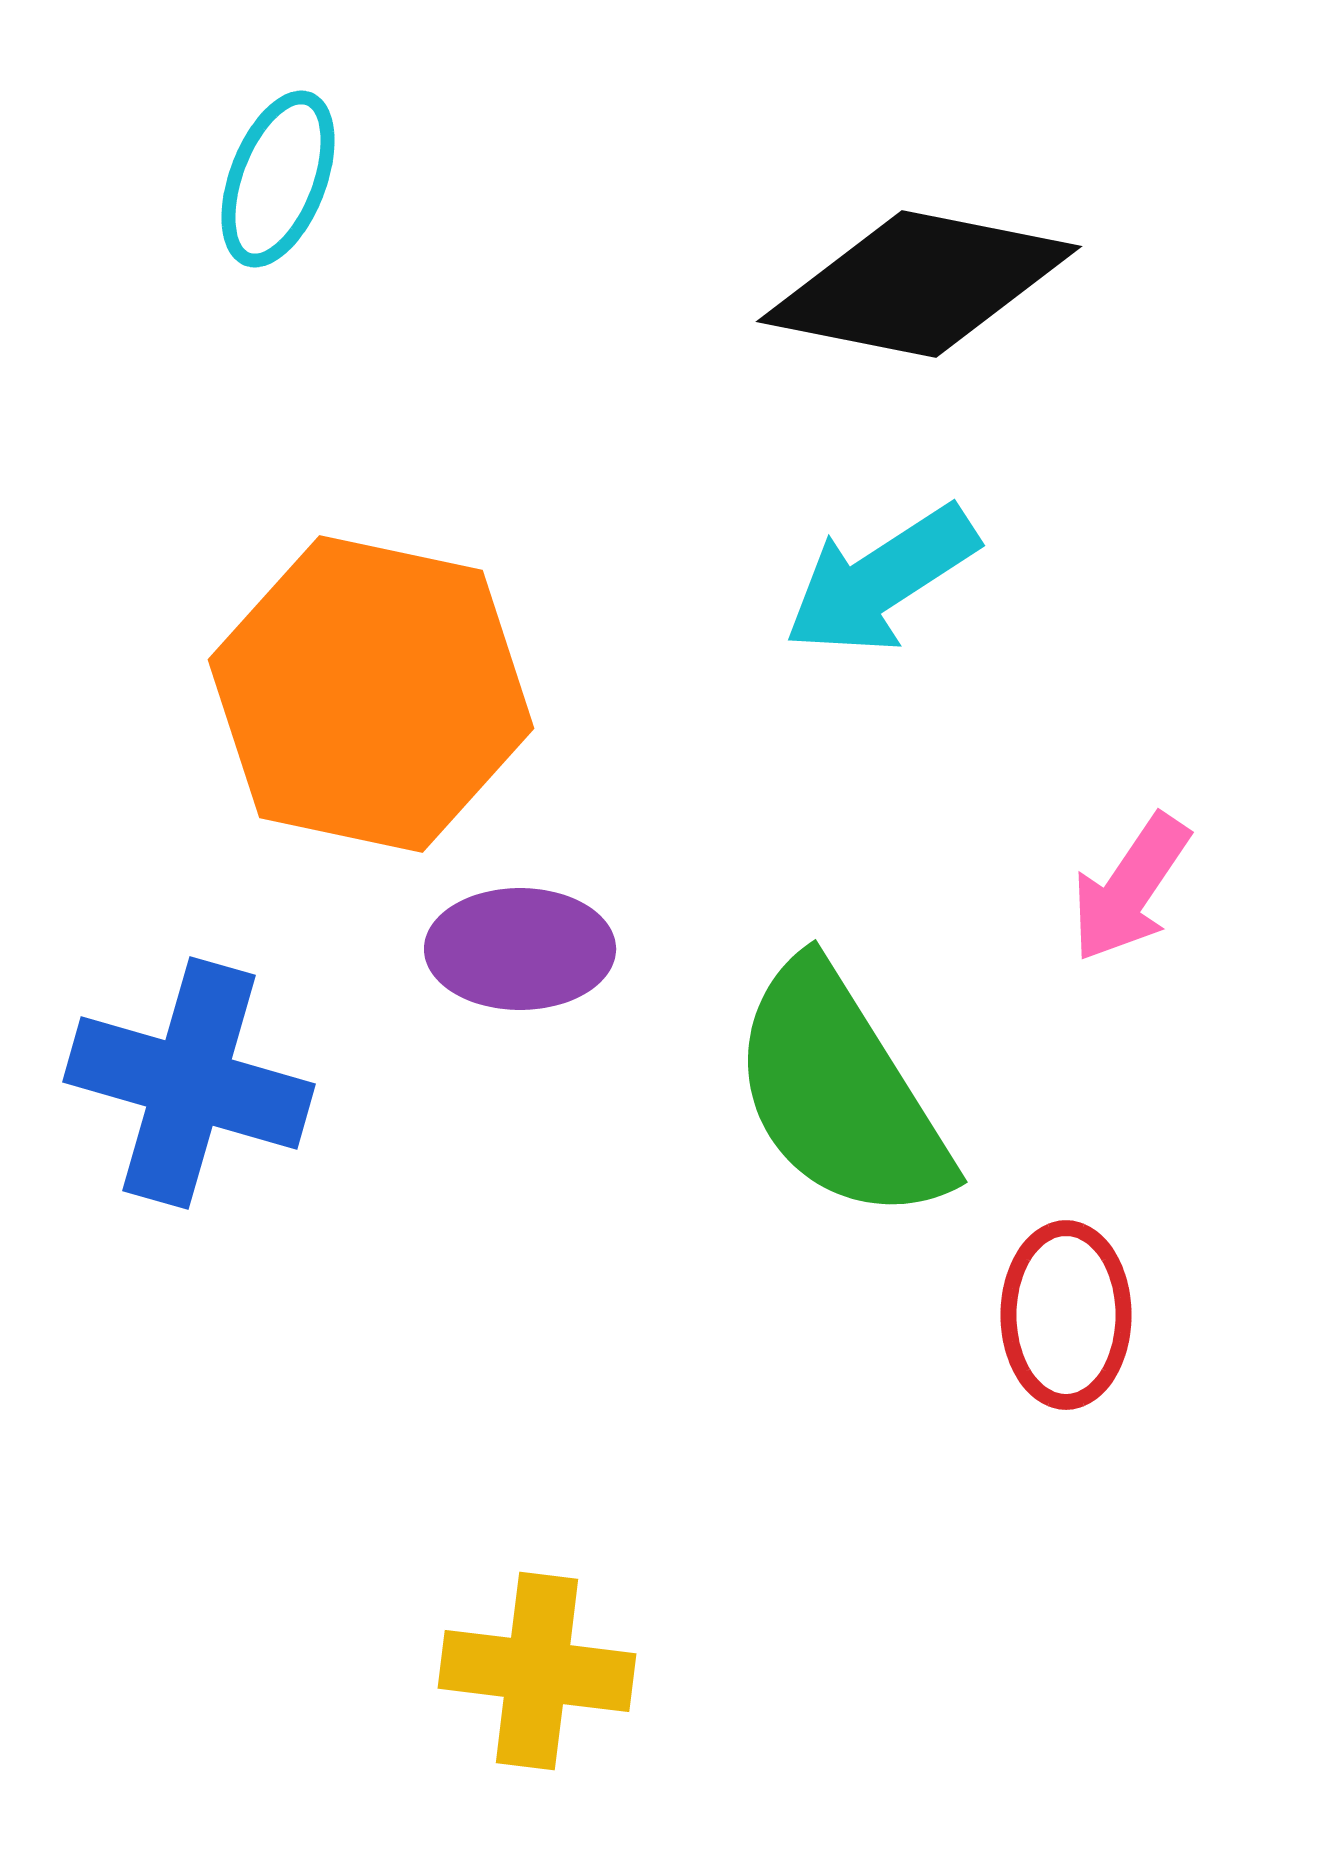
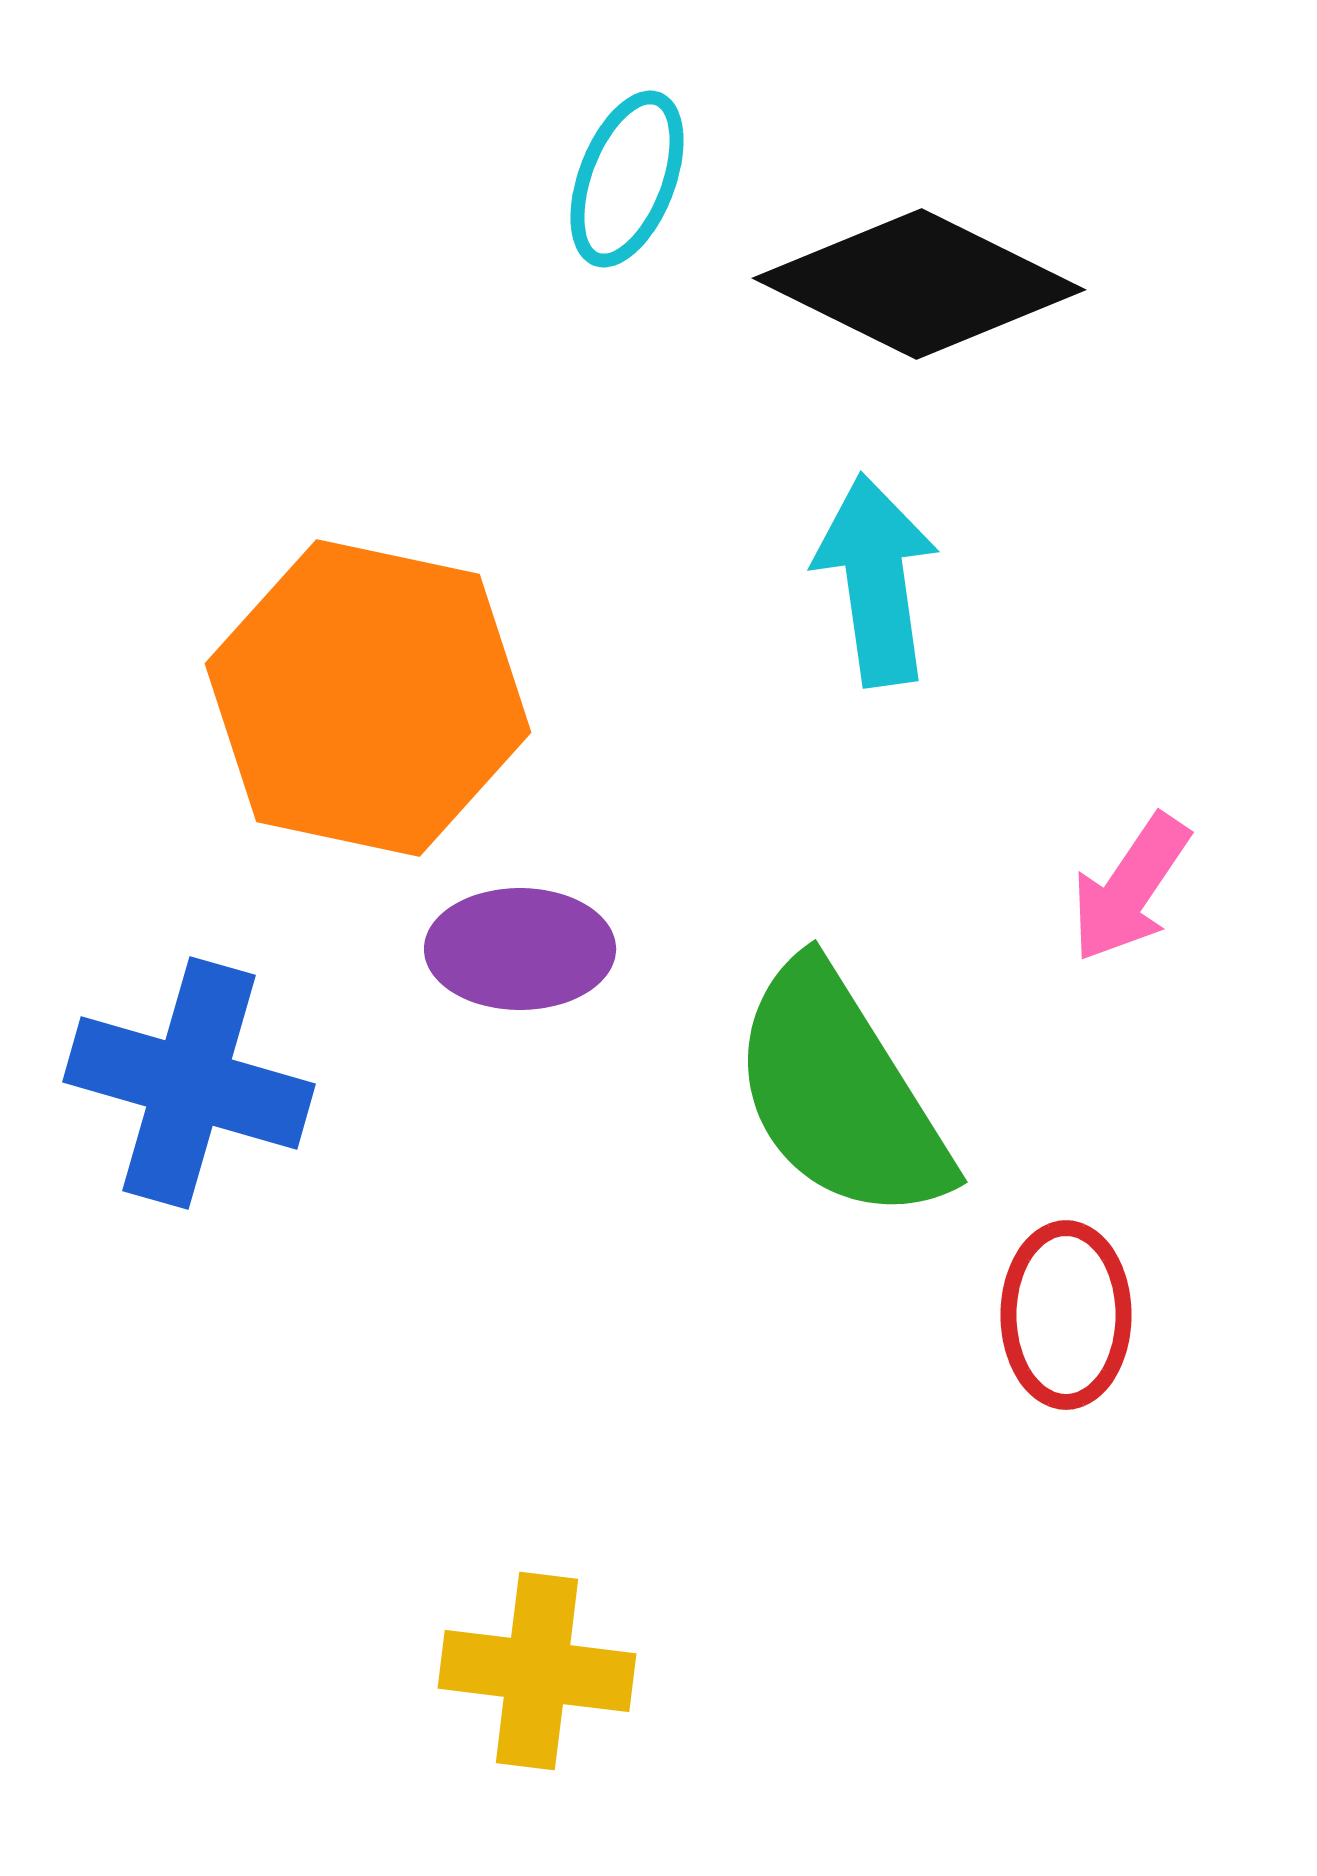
cyan ellipse: moved 349 px right
black diamond: rotated 15 degrees clockwise
cyan arrow: moved 5 px left; rotated 115 degrees clockwise
orange hexagon: moved 3 px left, 4 px down
